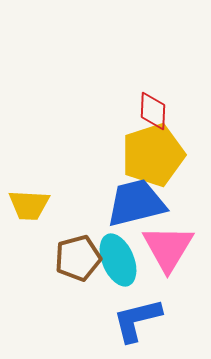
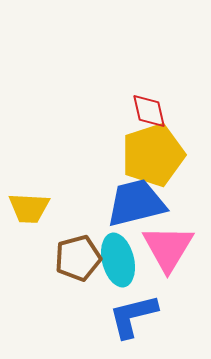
red diamond: moved 4 px left; rotated 15 degrees counterclockwise
yellow trapezoid: moved 3 px down
cyan ellipse: rotated 9 degrees clockwise
blue L-shape: moved 4 px left, 4 px up
